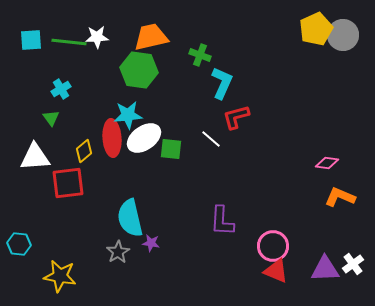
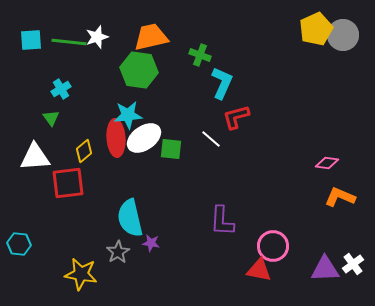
white star: rotated 15 degrees counterclockwise
red ellipse: moved 4 px right
red triangle: moved 17 px left, 1 px up; rotated 12 degrees counterclockwise
yellow star: moved 21 px right, 2 px up
